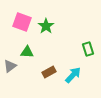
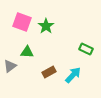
green rectangle: moved 2 px left; rotated 48 degrees counterclockwise
